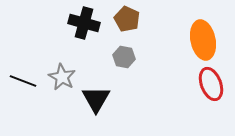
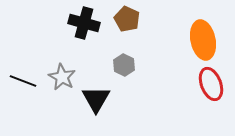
gray hexagon: moved 8 px down; rotated 15 degrees clockwise
